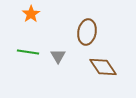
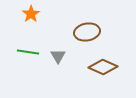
brown ellipse: rotated 70 degrees clockwise
brown diamond: rotated 32 degrees counterclockwise
